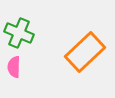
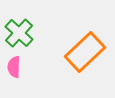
green cross: rotated 20 degrees clockwise
